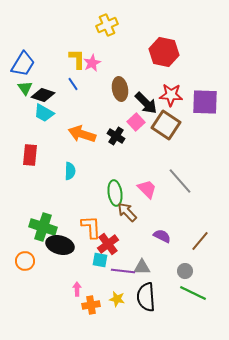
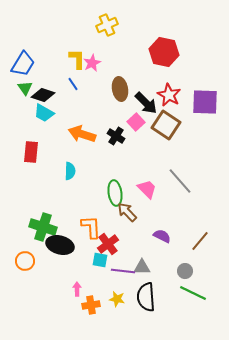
red star: moved 2 px left; rotated 25 degrees clockwise
red rectangle: moved 1 px right, 3 px up
